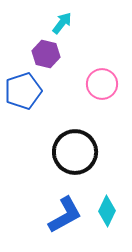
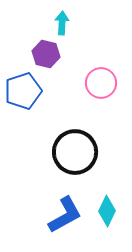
cyan arrow: rotated 35 degrees counterclockwise
pink circle: moved 1 px left, 1 px up
